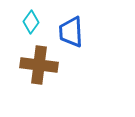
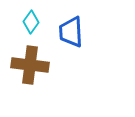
brown cross: moved 9 px left
